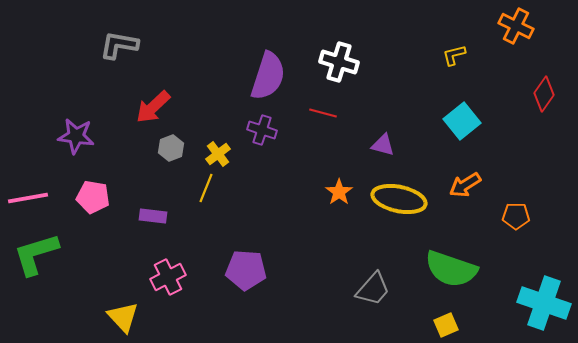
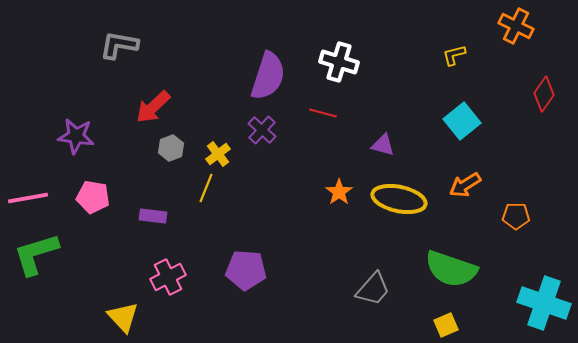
purple cross: rotated 24 degrees clockwise
